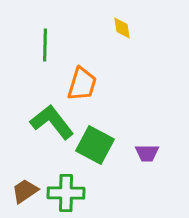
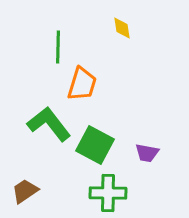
green line: moved 13 px right, 2 px down
green L-shape: moved 3 px left, 2 px down
purple trapezoid: rotated 10 degrees clockwise
green cross: moved 42 px right
